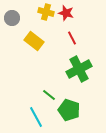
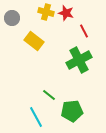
red line: moved 12 px right, 7 px up
green cross: moved 9 px up
green pentagon: moved 3 px right, 1 px down; rotated 25 degrees counterclockwise
